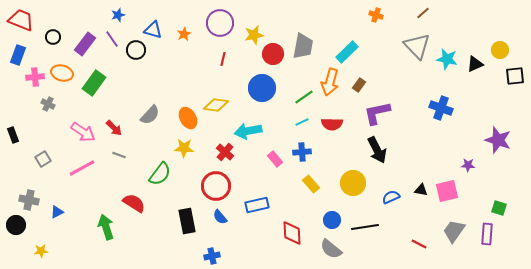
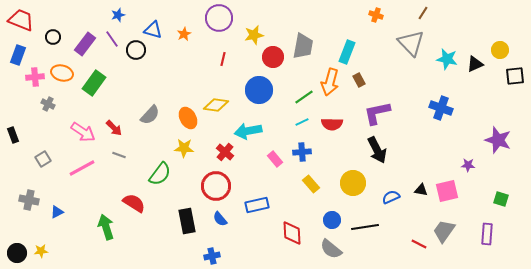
brown line at (423, 13): rotated 16 degrees counterclockwise
purple circle at (220, 23): moved 1 px left, 5 px up
gray triangle at (417, 46): moved 6 px left, 3 px up
cyan rectangle at (347, 52): rotated 25 degrees counterclockwise
red circle at (273, 54): moved 3 px down
brown rectangle at (359, 85): moved 5 px up; rotated 64 degrees counterclockwise
blue circle at (262, 88): moved 3 px left, 2 px down
green square at (499, 208): moved 2 px right, 9 px up
blue semicircle at (220, 217): moved 2 px down
black circle at (16, 225): moved 1 px right, 28 px down
gray trapezoid at (454, 231): moved 10 px left
